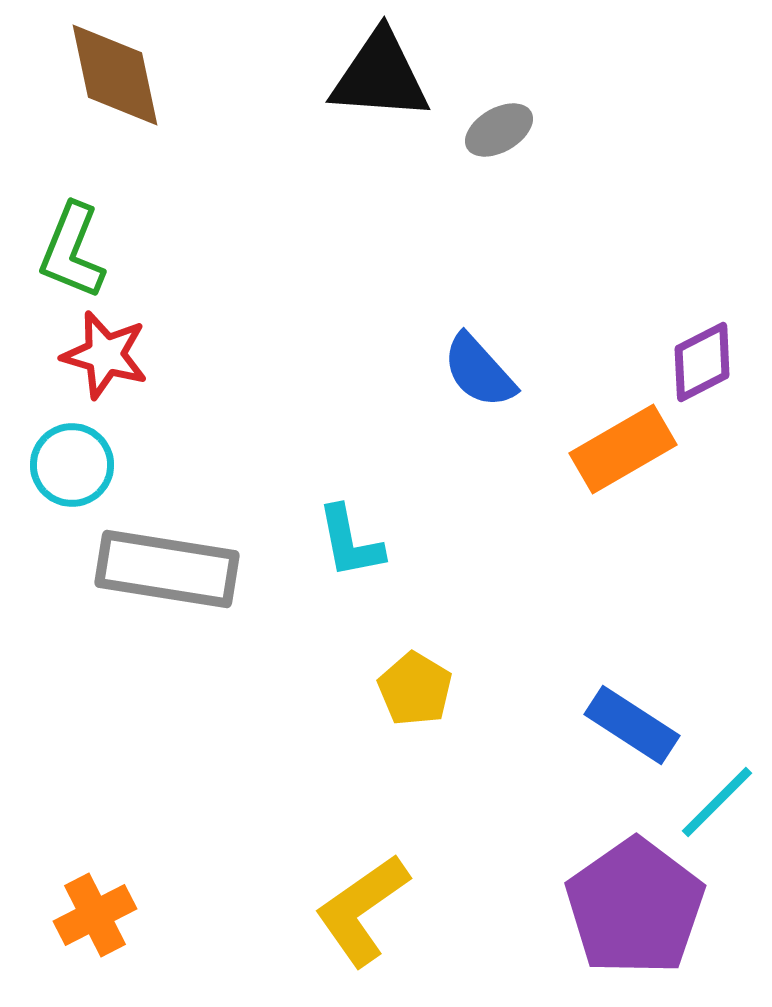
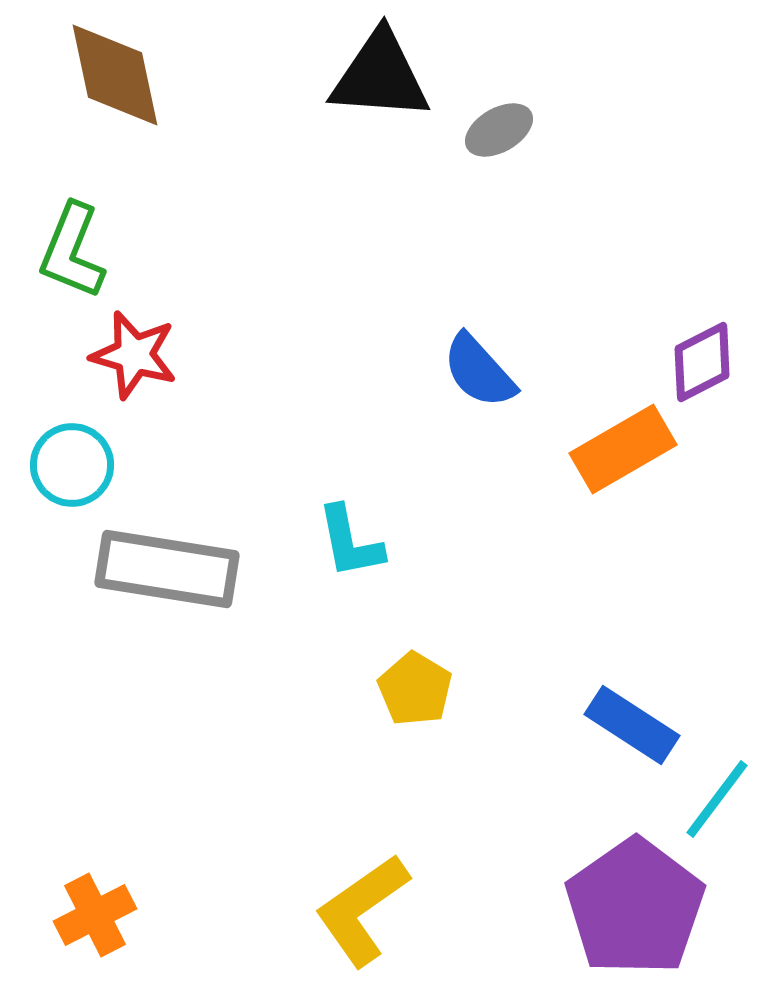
red star: moved 29 px right
cyan line: moved 3 px up; rotated 8 degrees counterclockwise
